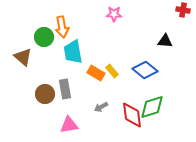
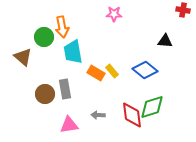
gray arrow: moved 3 px left, 8 px down; rotated 32 degrees clockwise
